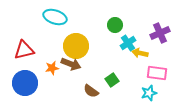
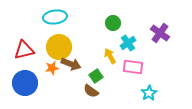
cyan ellipse: rotated 25 degrees counterclockwise
green circle: moved 2 px left, 2 px up
purple cross: rotated 30 degrees counterclockwise
yellow circle: moved 17 px left, 1 px down
yellow arrow: moved 30 px left, 3 px down; rotated 49 degrees clockwise
pink rectangle: moved 24 px left, 6 px up
green square: moved 16 px left, 4 px up
cyan star: rotated 14 degrees counterclockwise
